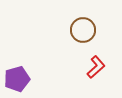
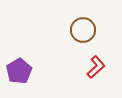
purple pentagon: moved 2 px right, 8 px up; rotated 15 degrees counterclockwise
